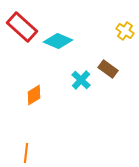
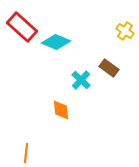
cyan diamond: moved 2 px left, 1 px down
brown rectangle: moved 1 px right, 1 px up
orange diamond: moved 27 px right, 15 px down; rotated 65 degrees counterclockwise
